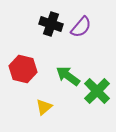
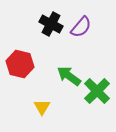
black cross: rotated 10 degrees clockwise
red hexagon: moved 3 px left, 5 px up
green arrow: moved 1 px right
yellow triangle: moved 2 px left; rotated 18 degrees counterclockwise
